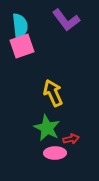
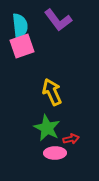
purple L-shape: moved 8 px left
yellow arrow: moved 1 px left, 1 px up
